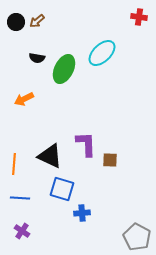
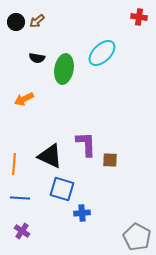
green ellipse: rotated 16 degrees counterclockwise
